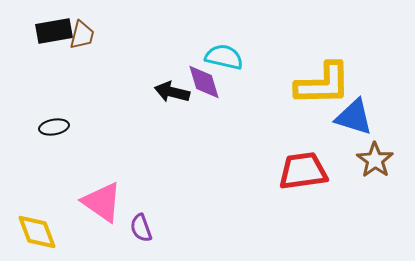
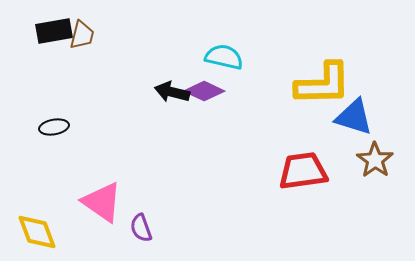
purple diamond: moved 9 px down; rotated 48 degrees counterclockwise
